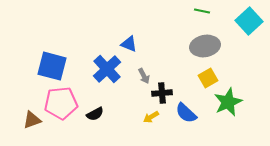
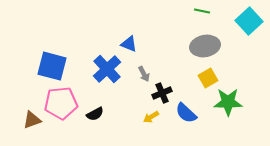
gray arrow: moved 2 px up
black cross: rotated 18 degrees counterclockwise
green star: rotated 24 degrees clockwise
